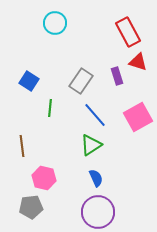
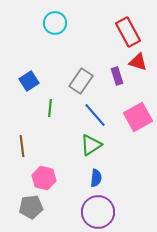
blue square: rotated 24 degrees clockwise
blue semicircle: rotated 30 degrees clockwise
